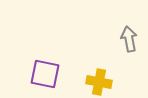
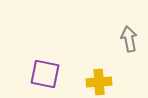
yellow cross: rotated 15 degrees counterclockwise
